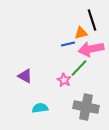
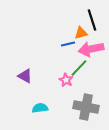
pink star: moved 2 px right
